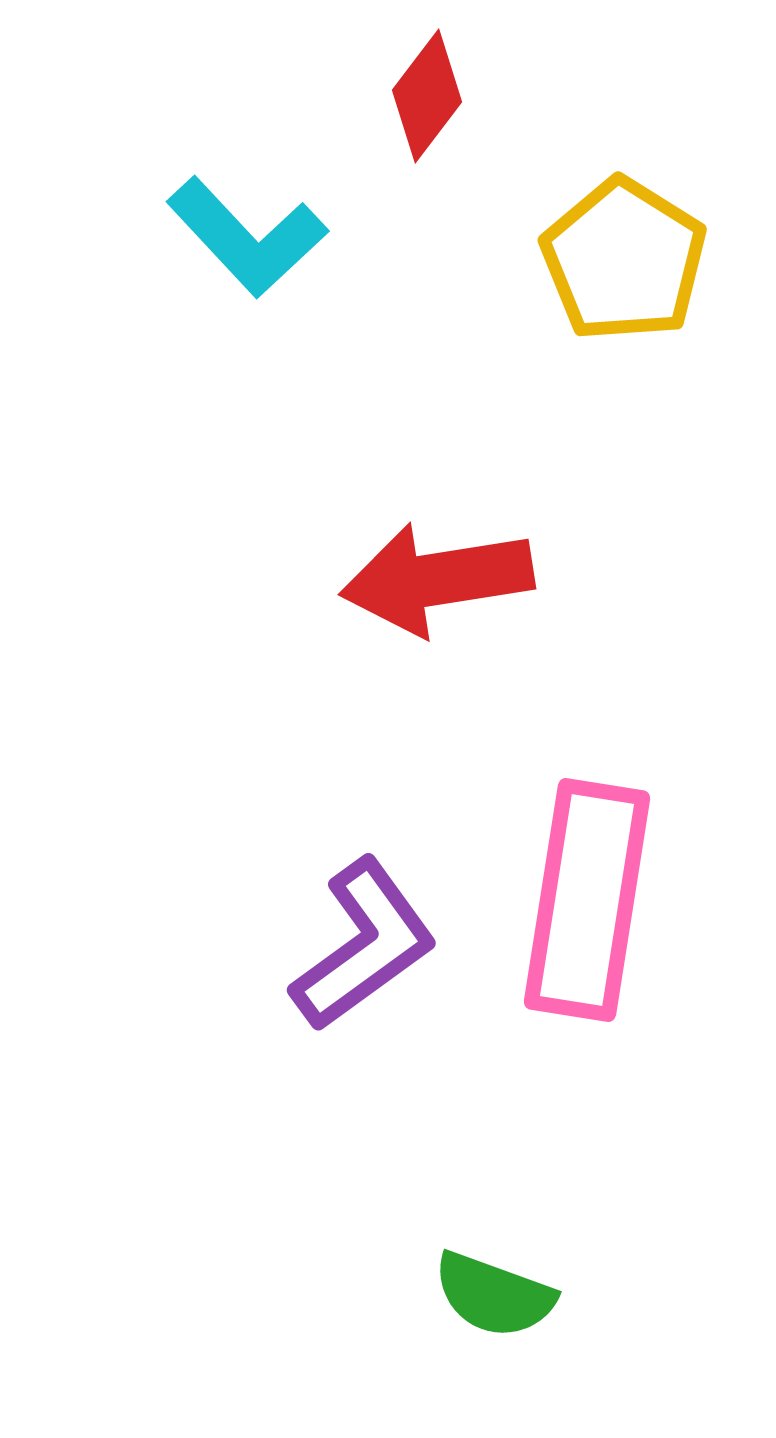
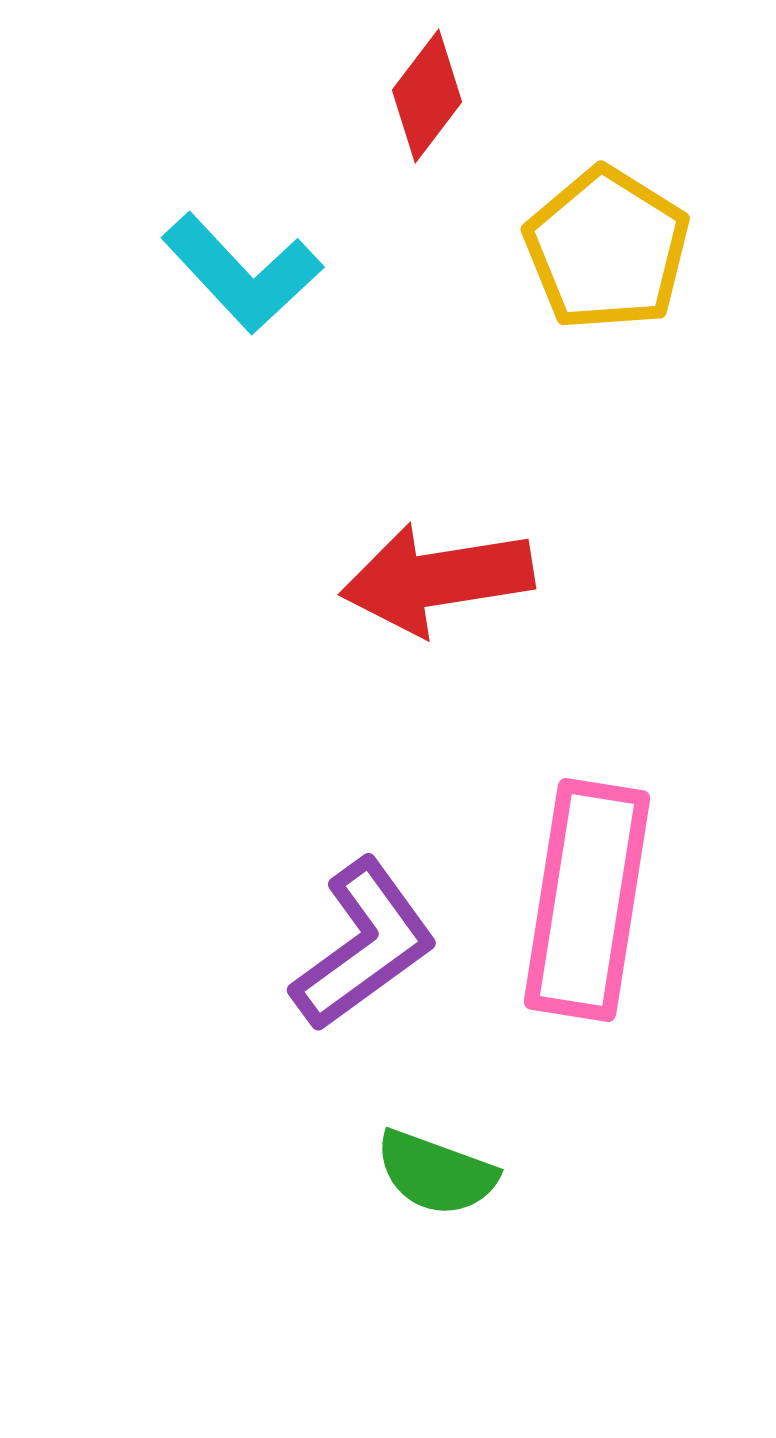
cyan L-shape: moved 5 px left, 36 px down
yellow pentagon: moved 17 px left, 11 px up
green semicircle: moved 58 px left, 122 px up
